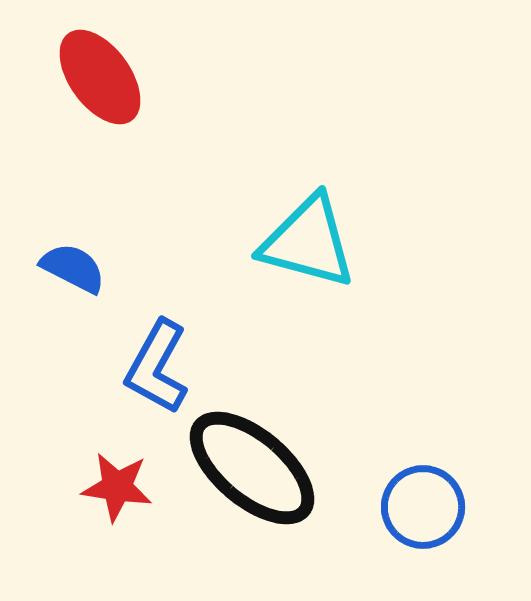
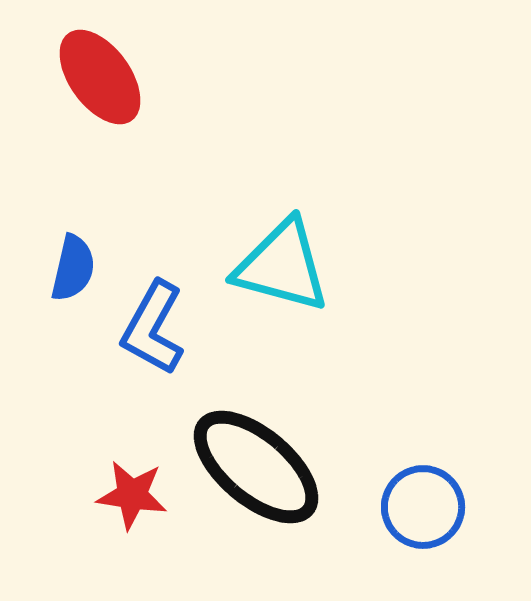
cyan triangle: moved 26 px left, 24 px down
blue semicircle: rotated 76 degrees clockwise
blue L-shape: moved 4 px left, 39 px up
black ellipse: moved 4 px right, 1 px up
red star: moved 15 px right, 8 px down
